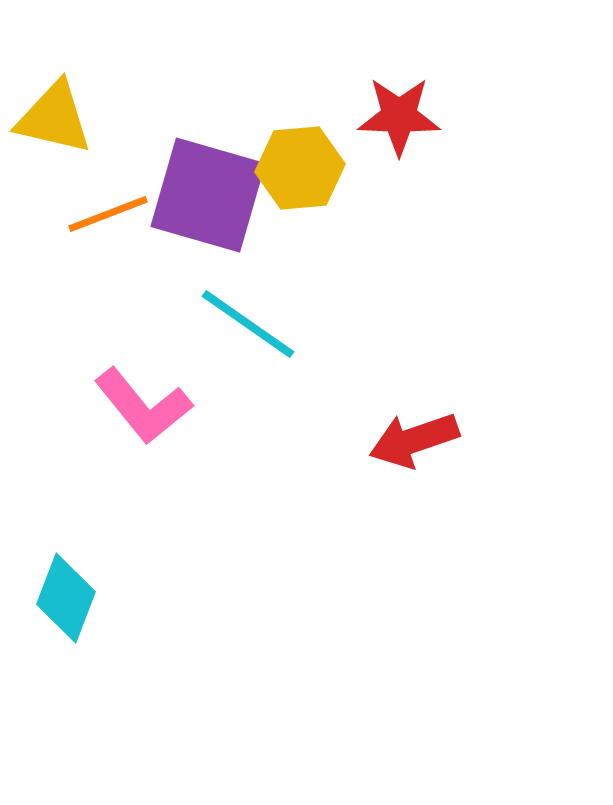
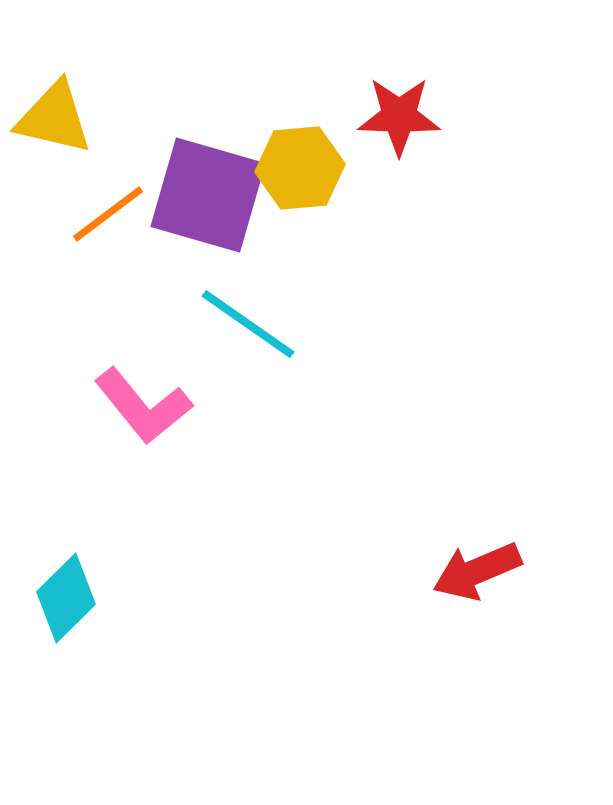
orange line: rotated 16 degrees counterclockwise
red arrow: moved 63 px right, 131 px down; rotated 4 degrees counterclockwise
cyan diamond: rotated 24 degrees clockwise
